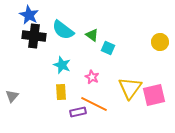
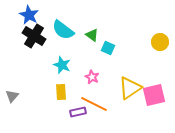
black cross: rotated 25 degrees clockwise
yellow triangle: rotated 20 degrees clockwise
